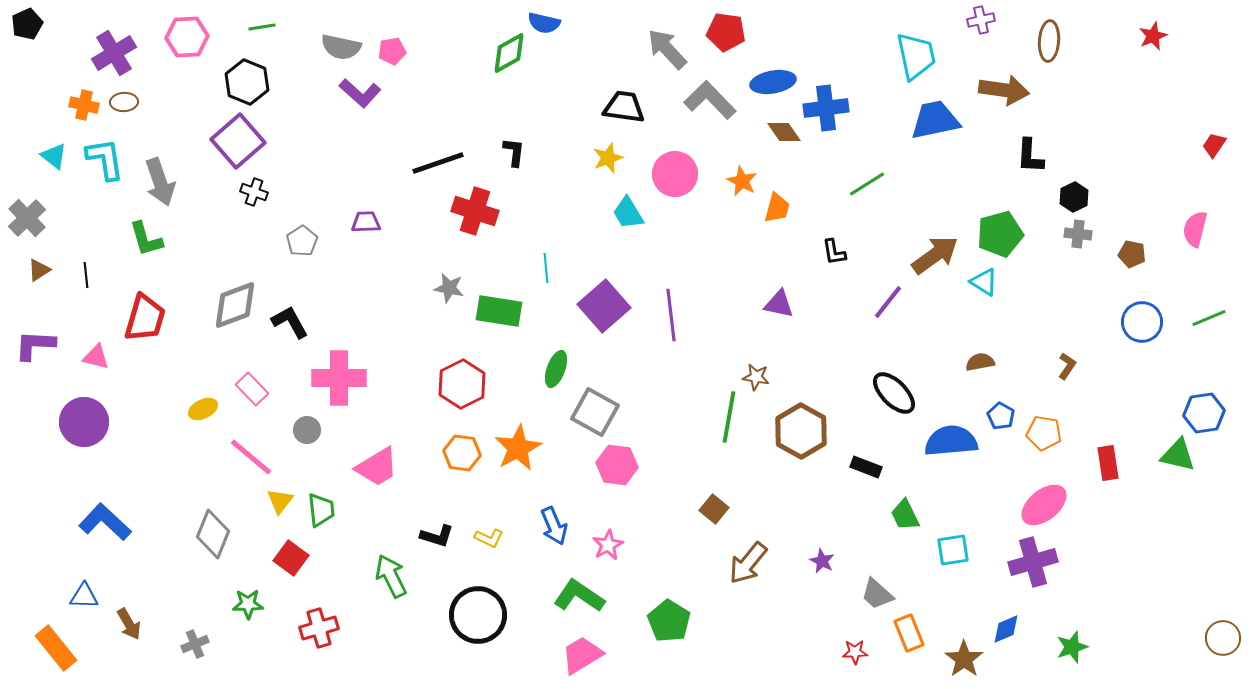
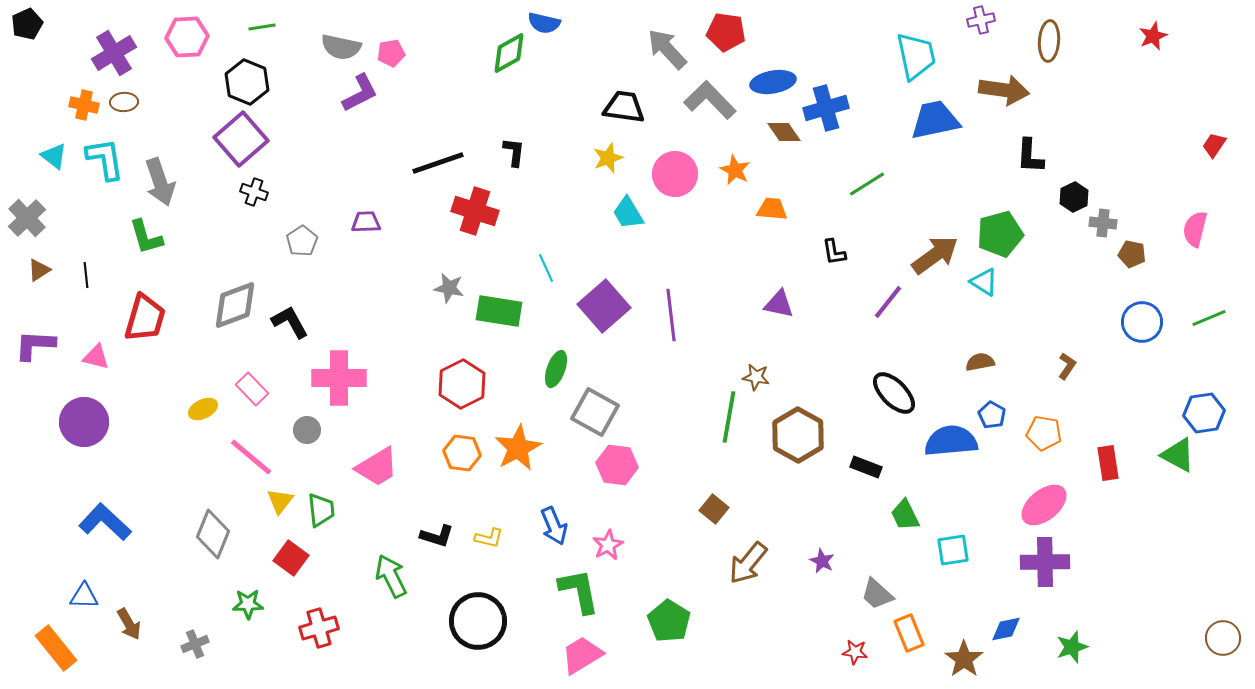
pink pentagon at (392, 51): moved 1 px left, 2 px down
purple L-shape at (360, 93): rotated 69 degrees counterclockwise
blue cross at (826, 108): rotated 9 degrees counterclockwise
purple square at (238, 141): moved 3 px right, 2 px up
orange star at (742, 181): moved 7 px left, 11 px up
orange trapezoid at (777, 208): moved 5 px left, 1 px down; rotated 100 degrees counterclockwise
gray cross at (1078, 234): moved 25 px right, 11 px up
green L-shape at (146, 239): moved 2 px up
cyan line at (546, 268): rotated 20 degrees counterclockwise
blue pentagon at (1001, 416): moved 9 px left, 1 px up
brown hexagon at (801, 431): moved 3 px left, 4 px down
green triangle at (1178, 455): rotated 15 degrees clockwise
yellow L-shape at (489, 538): rotated 12 degrees counterclockwise
purple cross at (1033, 562): moved 12 px right; rotated 15 degrees clockwise
green L-shape at (579, 596): moved 5 px up; rotated 45 degrees clockwise
black circle at (478, 615): moved 6 px down
blue diamond at (1006, 629): rotated 12 degrees clockwise
red star at (855, 652): rotated 10 degrees clockwise
